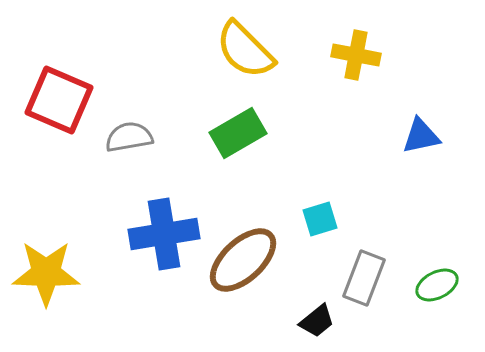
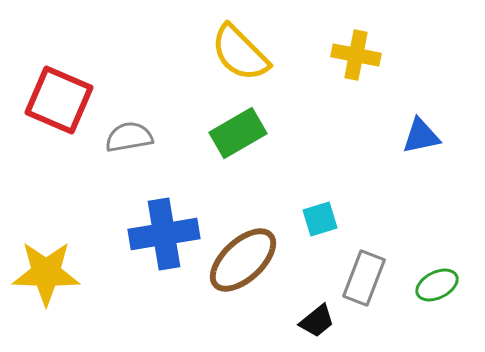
yellow semicircle: moved 5 px left, 3 px down
